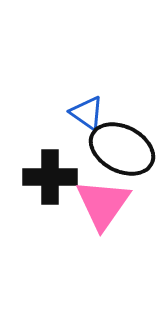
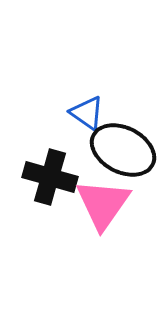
black ellipse: moved 1 px right, 1 px down
black cross: rotated 16 degrees clockwise
